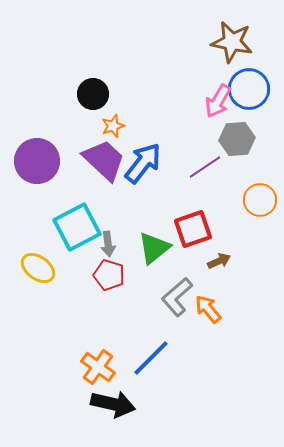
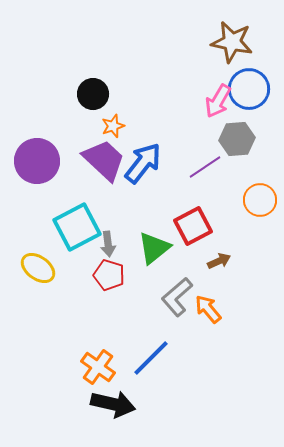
red square: moved 3 px up; rotated 9 degrees counterclockwise
